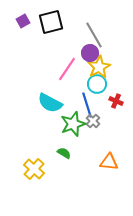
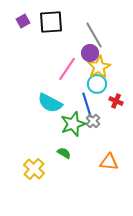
black square: rotated 10 degrees clockwise
